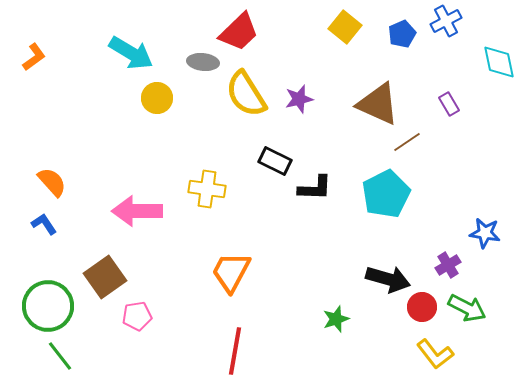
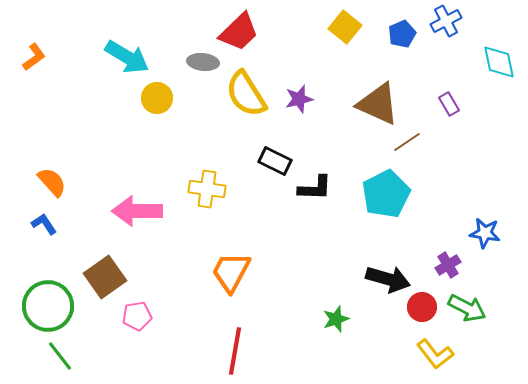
cyan arrow: moved 4 px left, 4 px down
